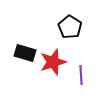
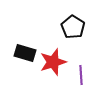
black pentagon: moved 3 px right
